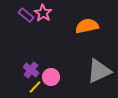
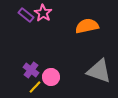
gray triangle: rotated 44 degrees clockwise
